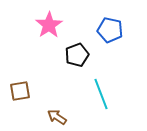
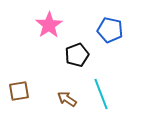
brown square: moved 1 px left
brown arrow: moved 10 px right, 18 px up
